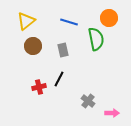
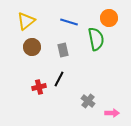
brown circle: moved 1 px left, 1 px down
